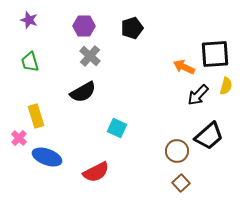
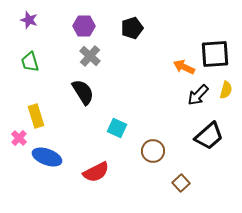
yellow semicircle: moved 4 px down
black semicircle: rotated 92 degrees counterclockwise
brown circle: moved 24 px left
